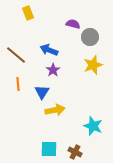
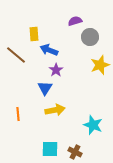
yellow rectangle: moved 6 px right, 21 px down; rotated 16 degrees clockwise
purple semicircle: moved 2 px right, 3 px up; rotated 32 degrees counterclockwise
yellow star: moved 7 px right
purple star: moved 3 px right
orange line: moved 30 px down
blue triangle: moved 3 px right, 4 px up
cyan star: moved 1 px up
cyan square: moved 1 px right
